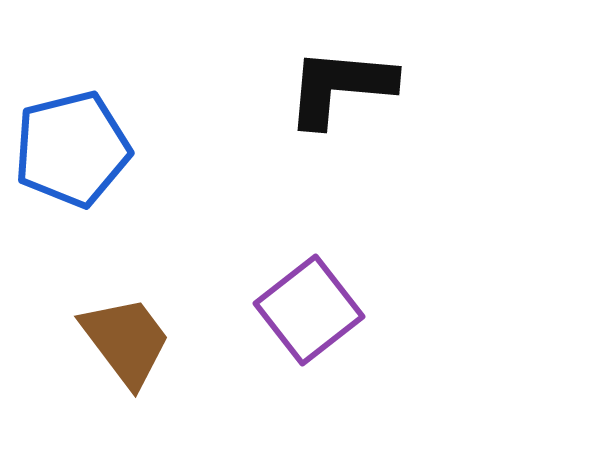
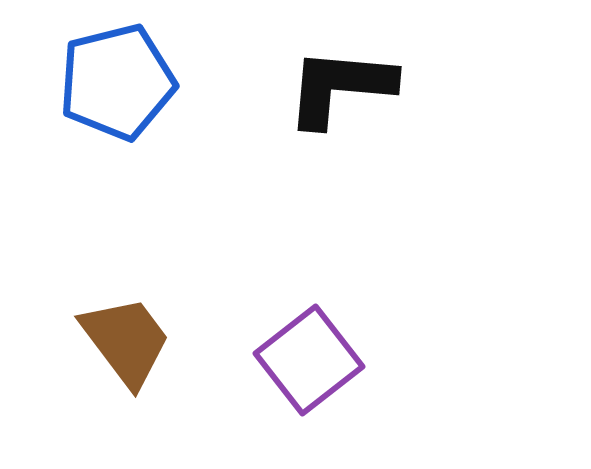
blue pentagon: moved 45 px right, 67 px up
purple square: moved 50 px down
